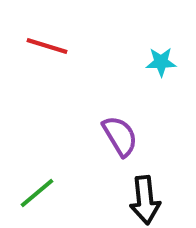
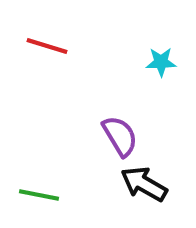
green line: moved 2 px right, 2 px down; rotated 51 degrees clockwise
black arrow: moved 1 px left, 16 px up; rotated 126 degrees clockwise
